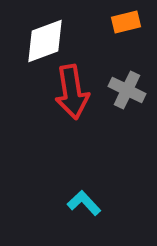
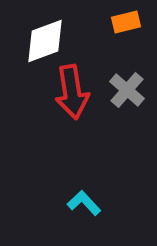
gray cross: rotated 15 degrees clockwise
